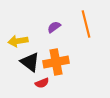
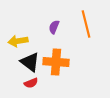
purple semicircle: rotated 32 degrees counterclockwise
orange cross: rotated 15 degrees clockwise
red semicircle: moved 11 px left
